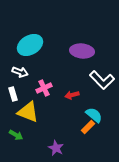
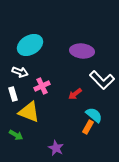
pink cross: moved 2 px left, 2 px up
red arrow: moved 3 px right, 1 px up; rotated 24 degrees counterclockwise
yellow triangle: moved 1 px right
orange rectangle: rotated 16 degrees counterclockwise
